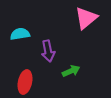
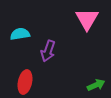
pink triangle: moved 1 px right, 1 px down; rotated 20 degrees counterclockwise
purple arrow: rotated 30 degrees clockwise
green arrow: moved 25 px right, 14 px down
